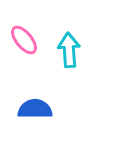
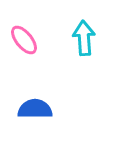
cyan arrow: moved 15 px right, 12 px up
